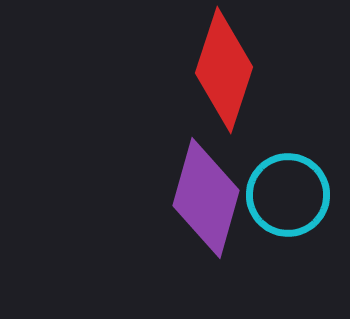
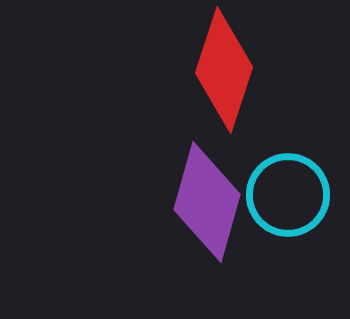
purple diamond: moved 1 px right, 4 px down
